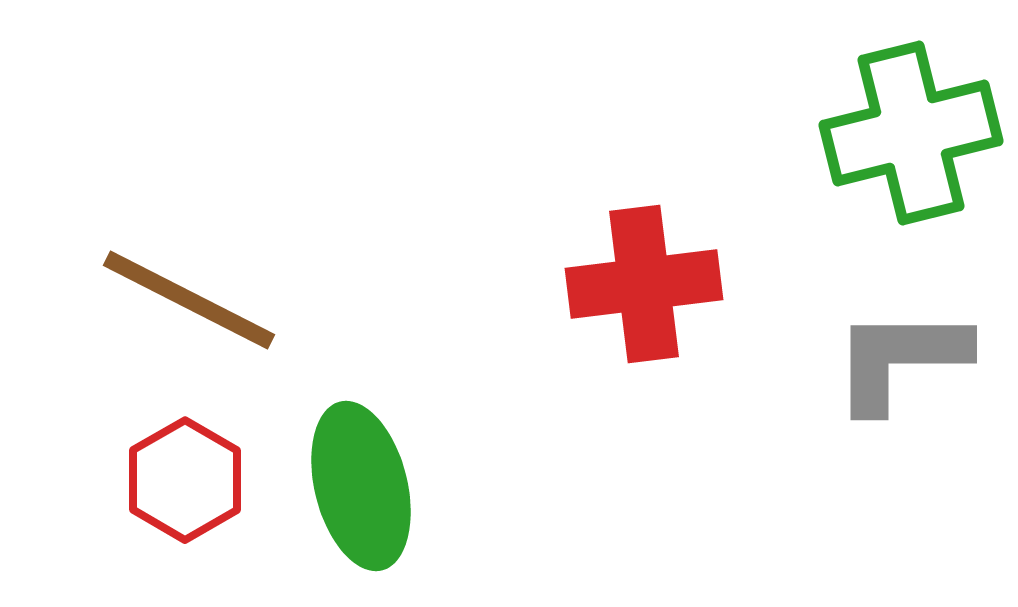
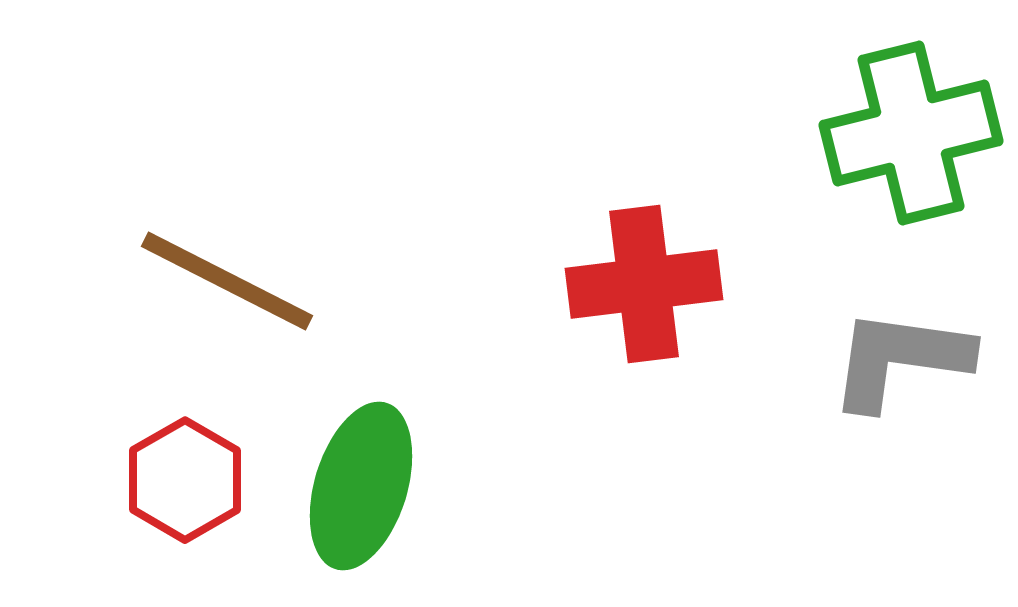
brown line: moved 38 px right, 19 px up
gray L-shape: rotated 8 degrees clockwise
green ellipse: rotated 31 degrees clockwise
